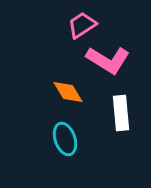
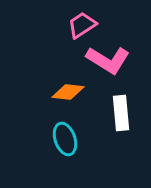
orange diamond: rotated 52 degrees counterclockwise
